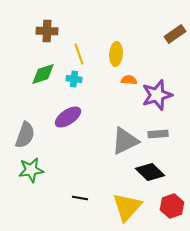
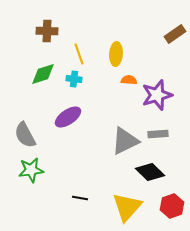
gray semicircle: rotated 132 degrees clockwise
